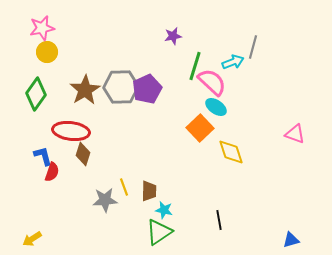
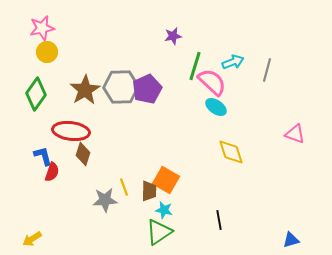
gray line: moved 14 px right, 23 px down
orange square: moved 34 px left, 52 px down; rotated 16 degrees counterclockwise
